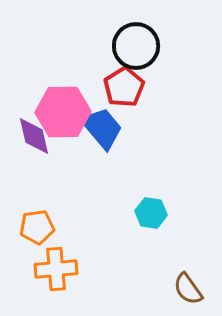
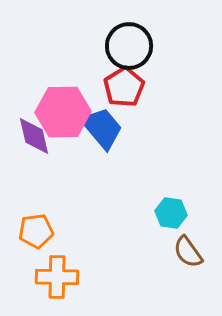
black circle: moved 7 px left
cyan hexagon: moved 20 px right
orange pentagon: moved 1 px left, 4 px down
orange cross: moved 1 px right, 8 px down; rotated 6 degrees clockwise
brown semicircle: moved 37 px up
